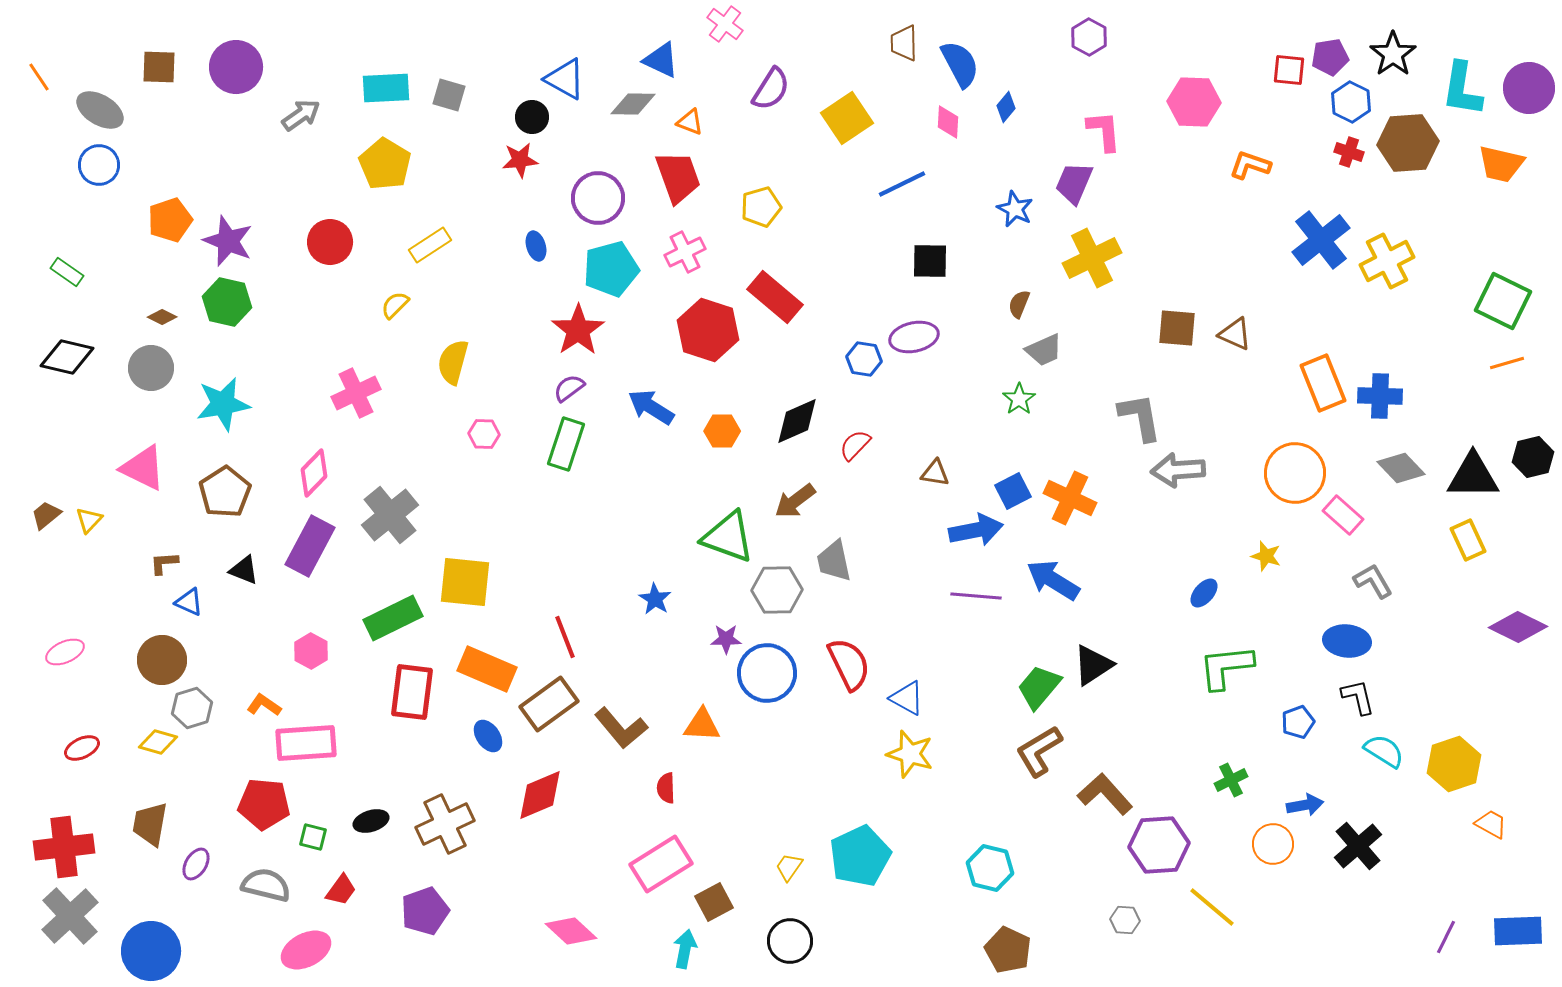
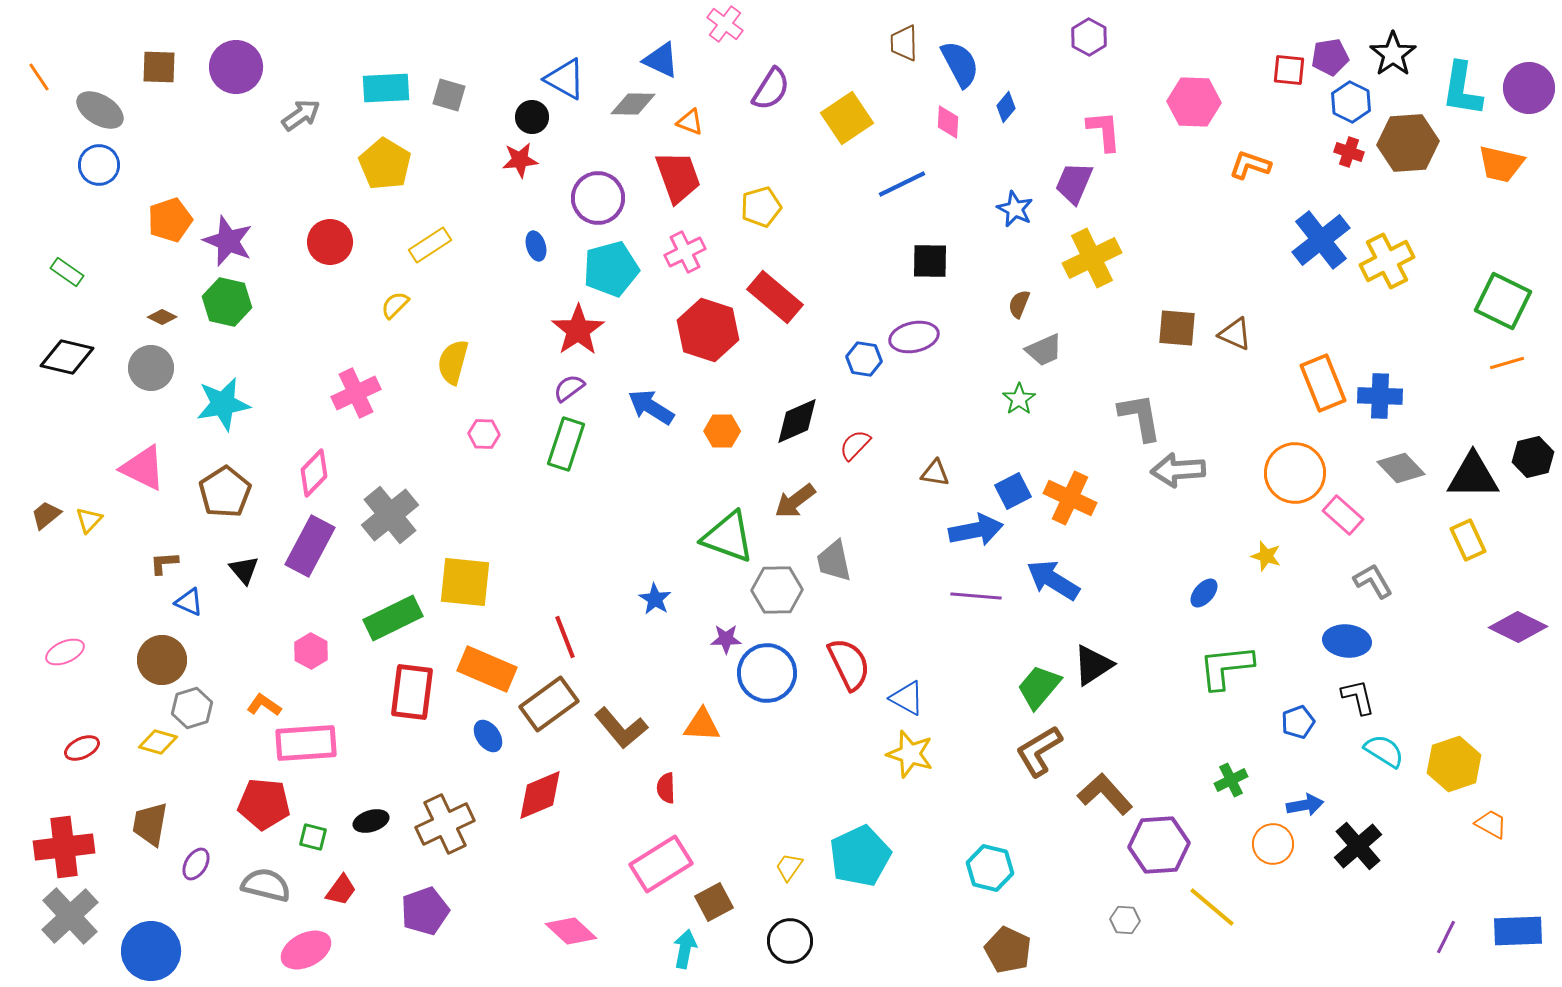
black triangle at (244, 570): rotated 28 degrees clockwise
